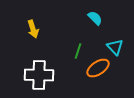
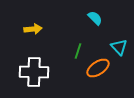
yellow arrow: rotated 78 degrees counterclockwise
cyan triangle: moved 4 px right
white cross: moved 5 px left, 3 px up
